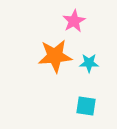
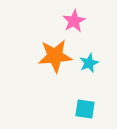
cyan star: rotated 24 degrees counterclockwise
cyan square: moved 1 px left, 3 px down
